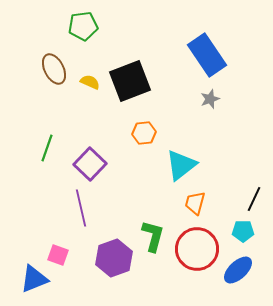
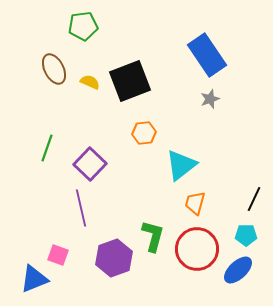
cyan pentagon: moved 3 px right, 4 px down
